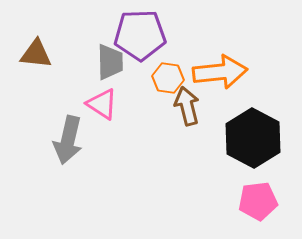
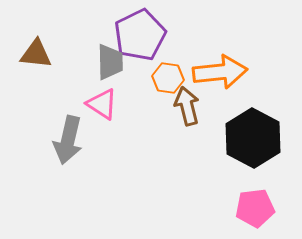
purple pentagon: rotated 24 degrees counterclockwise
pink pentagon: moved 3 px left, 7 px down
